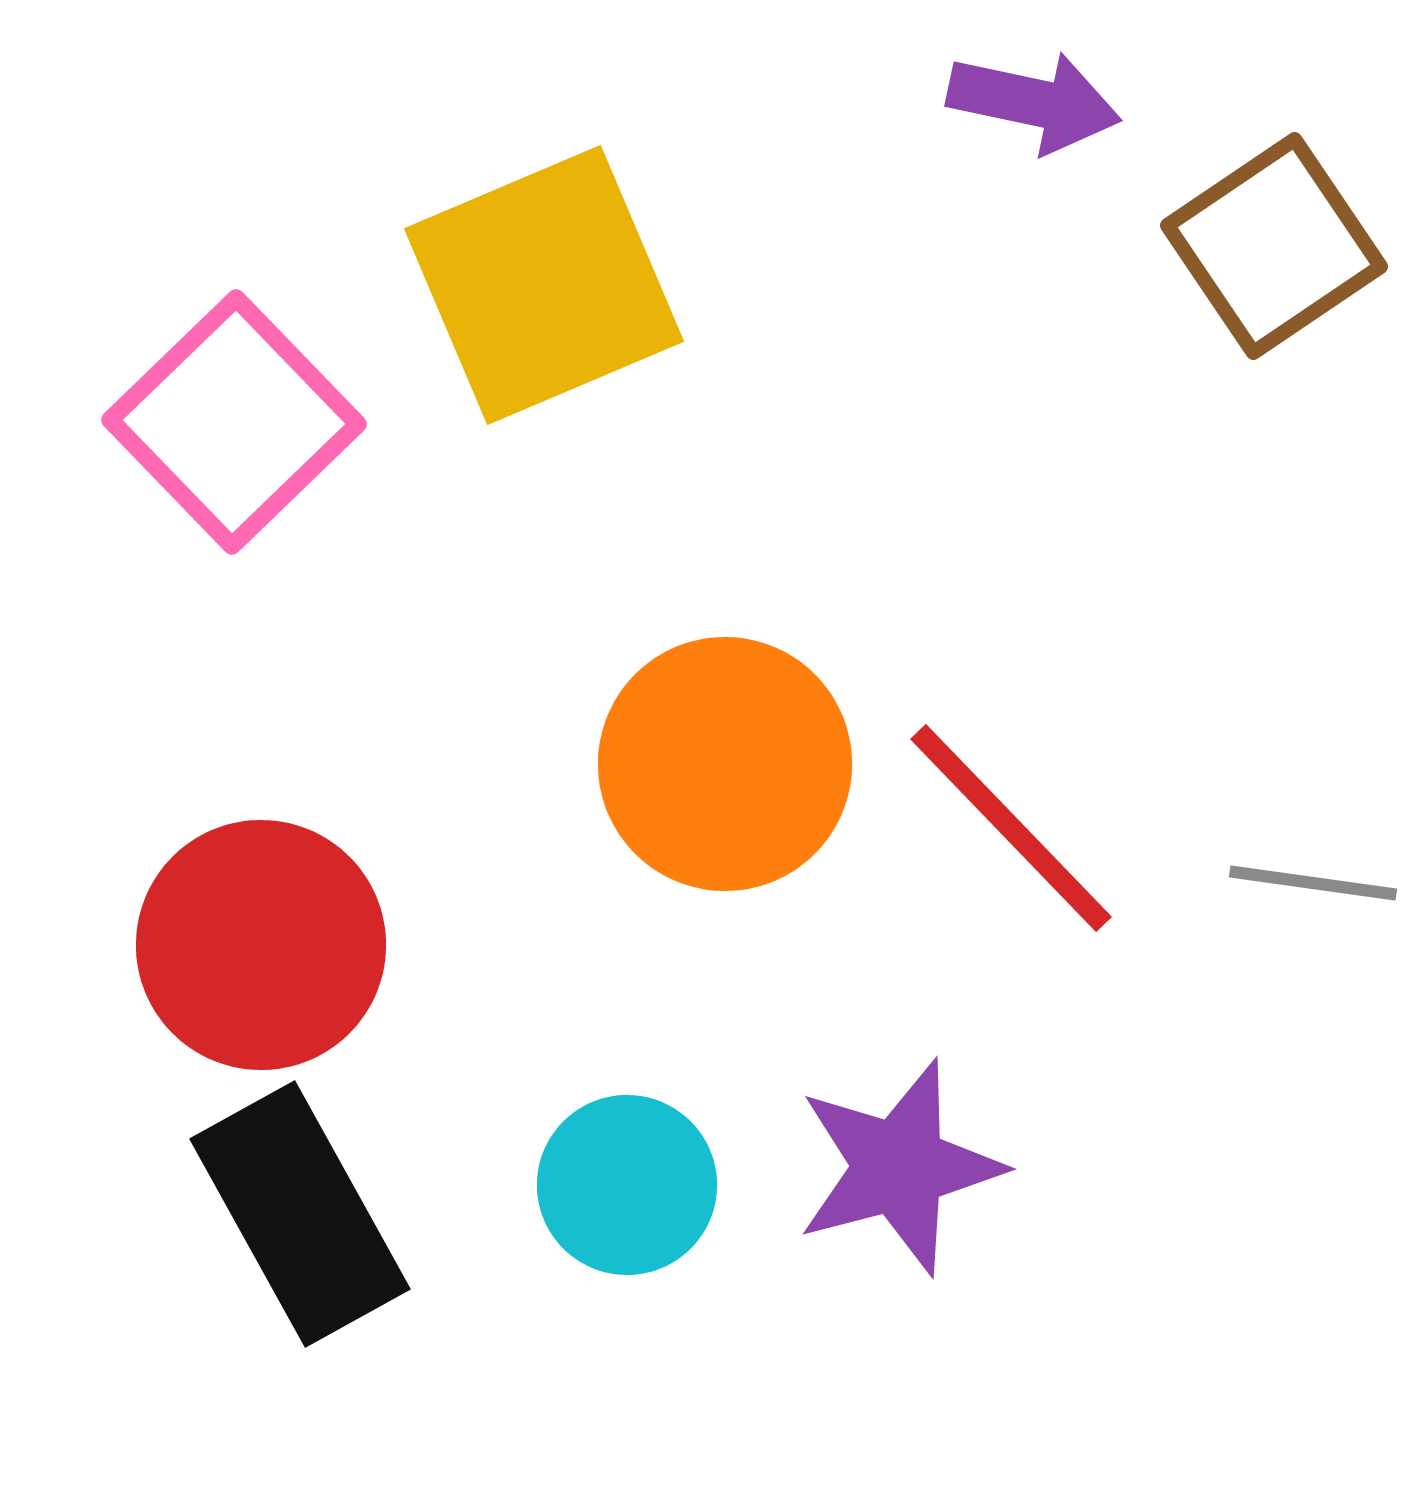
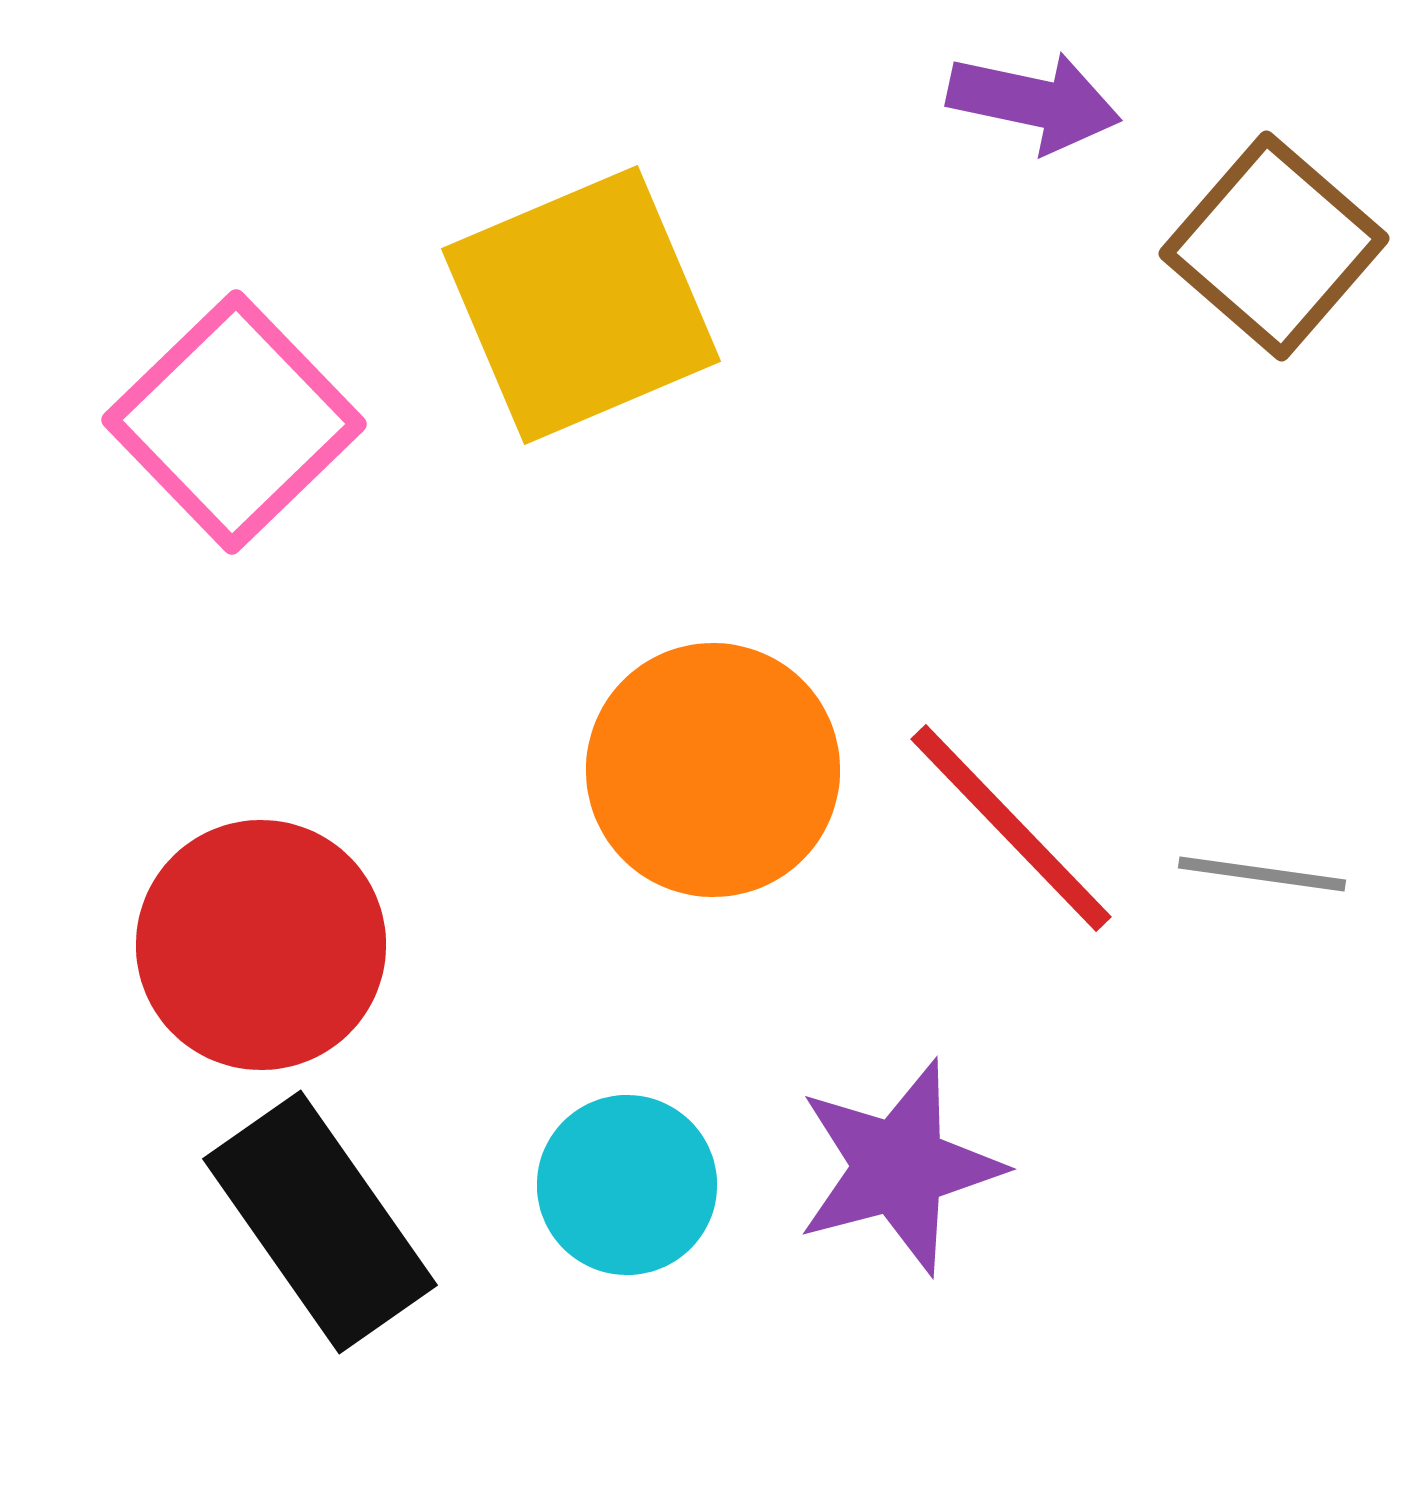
brown square: rotated 15 degrees counterclockwise
yellow square: moved 37 px right, 20 px down
orange circle: moved 12 px left, 6 px down
gray line: moved 51 px left, 9 px up
black rectangle: moved 20 px right, 8 px down; rotated 6 degrees counterclockwise
